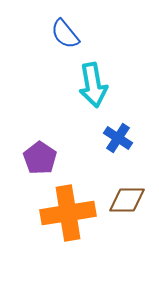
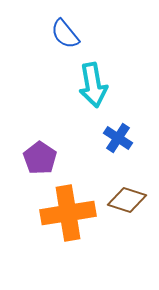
brown diamond: rotated 18 degrees clockwise
